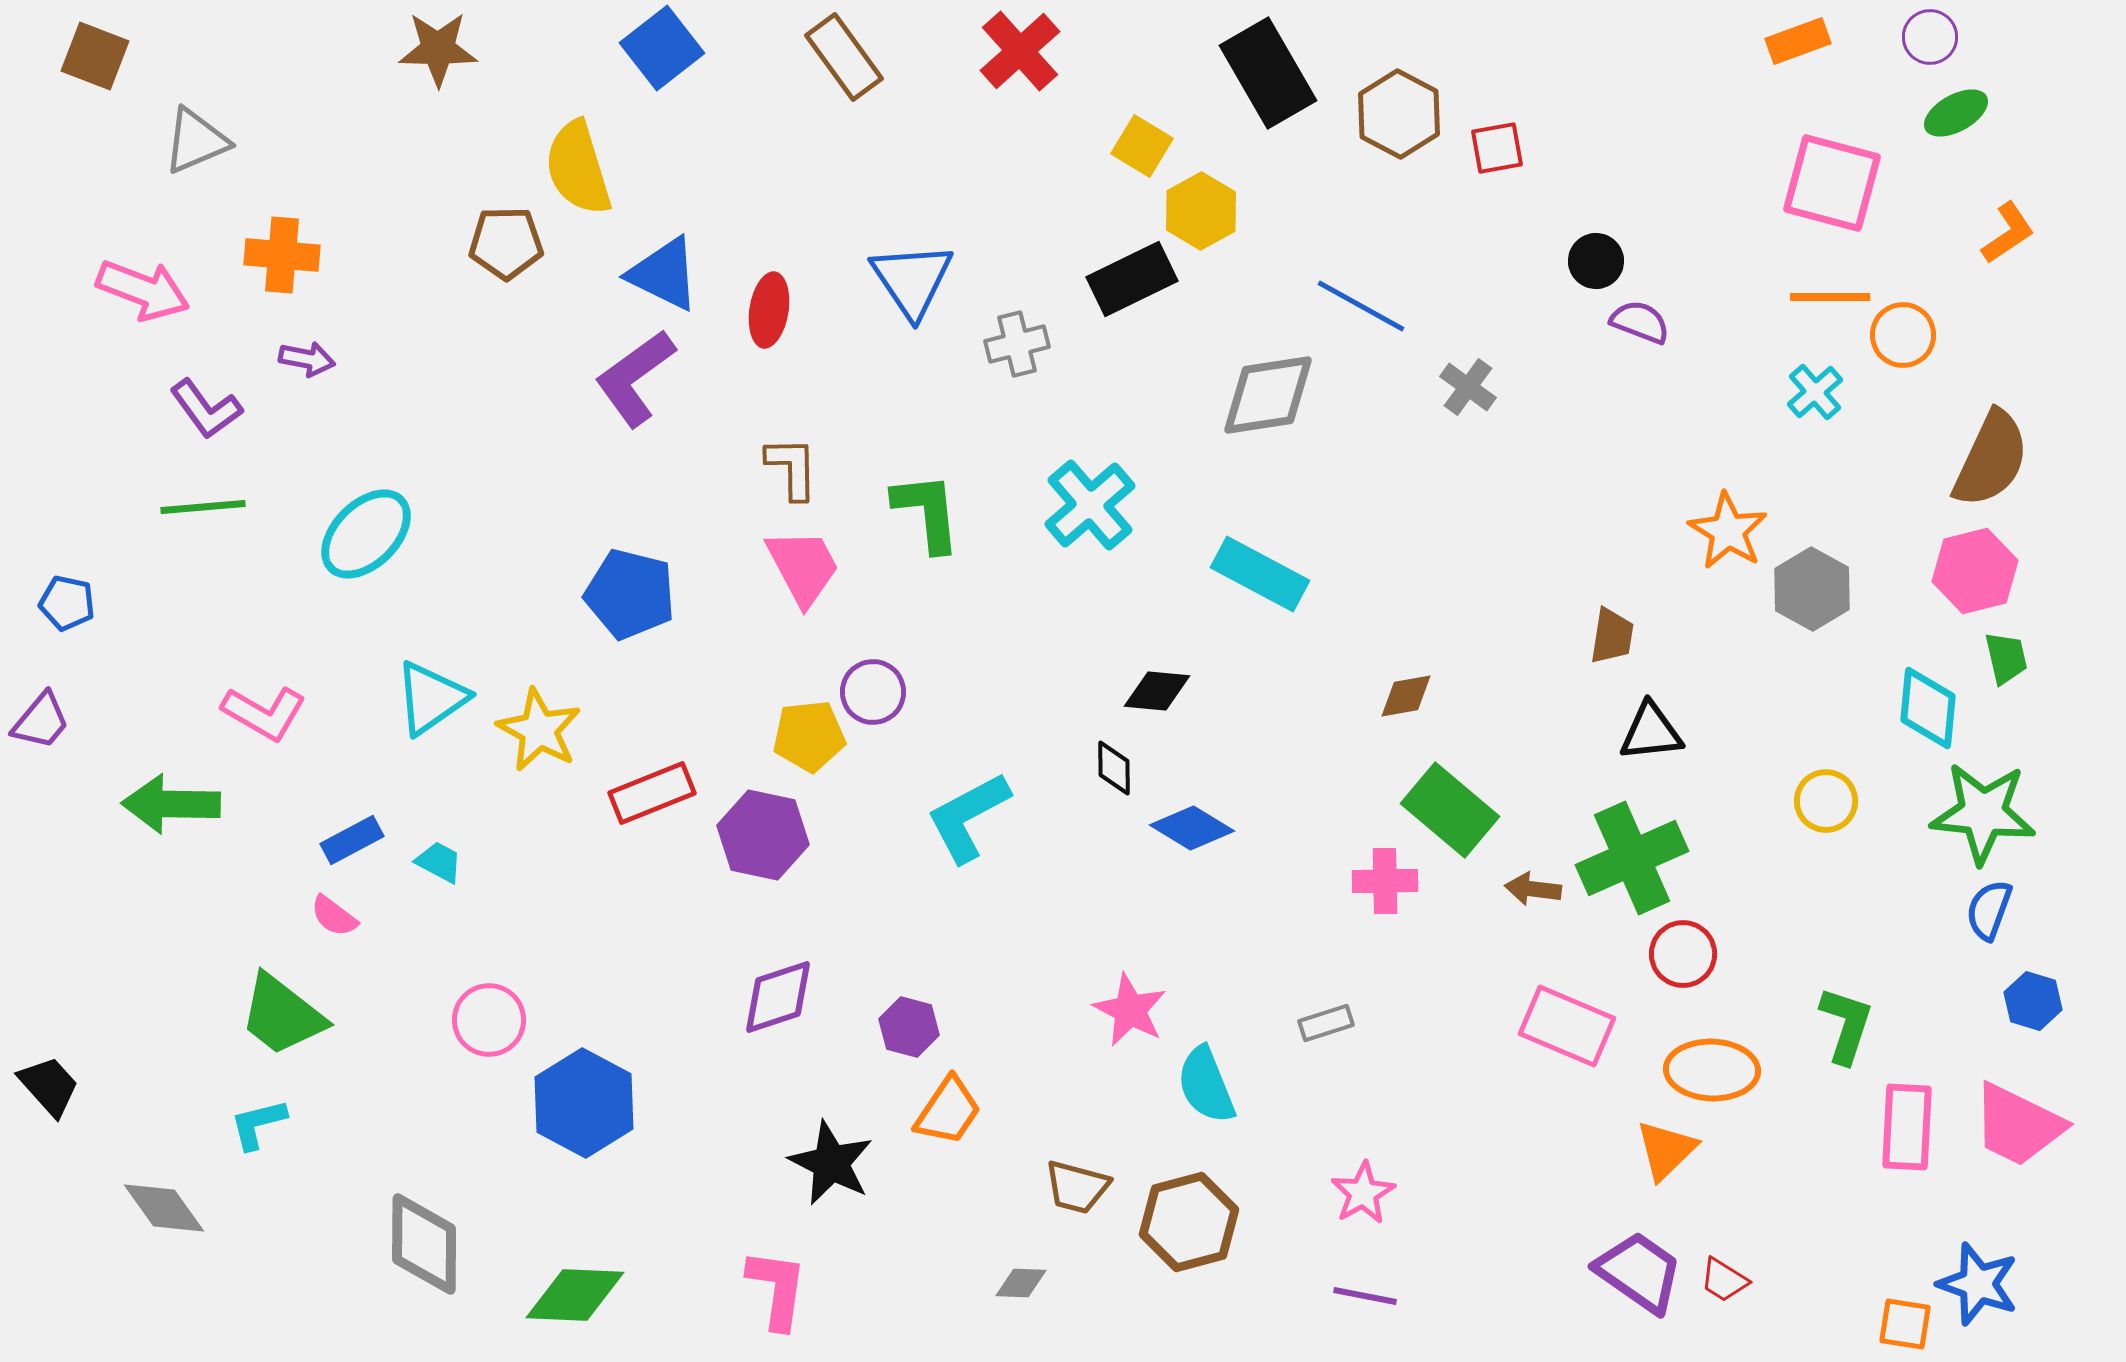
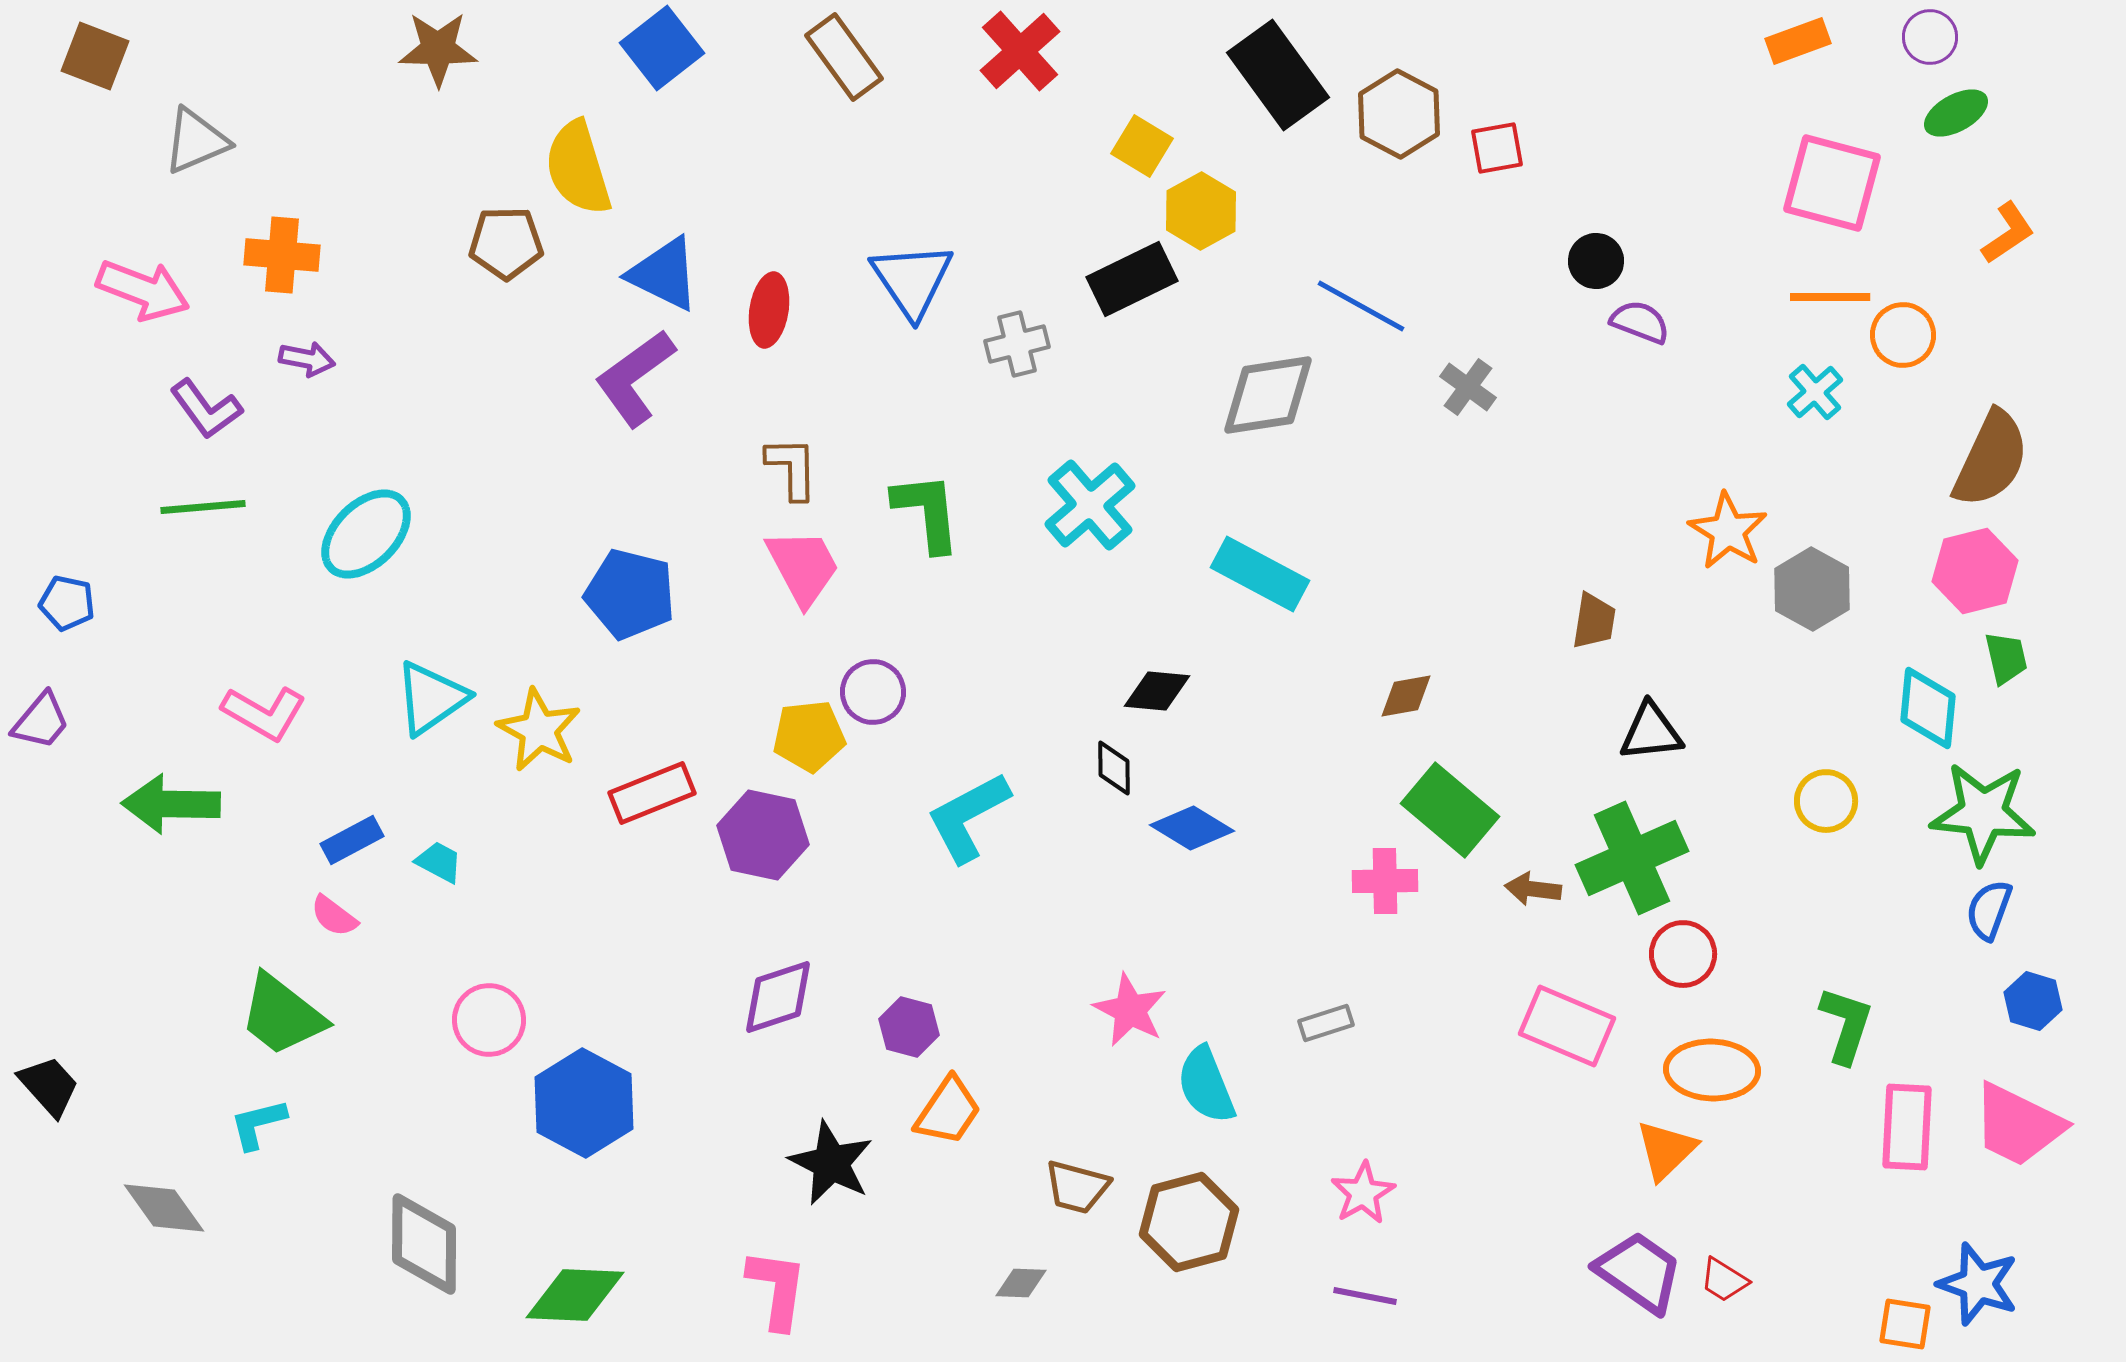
black rectangle at (1268, 73): moved 10 px right, 2 px down; rotated 6 degrees counterclockwise
brown trapezoid at (1612, 636): moved 18 px left, 15 px up
